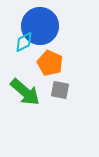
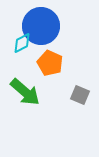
blue circle: moved 1 px right
cyan diamond: moved 2 px left, 1 px down
gray square: moved 20 px right, 5 px down; rotated 12 degrees clockwise
